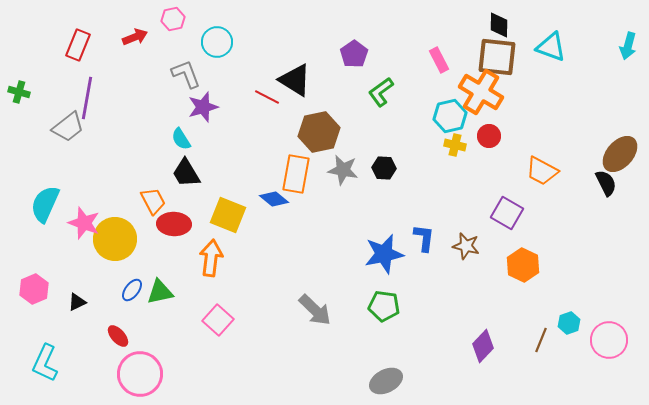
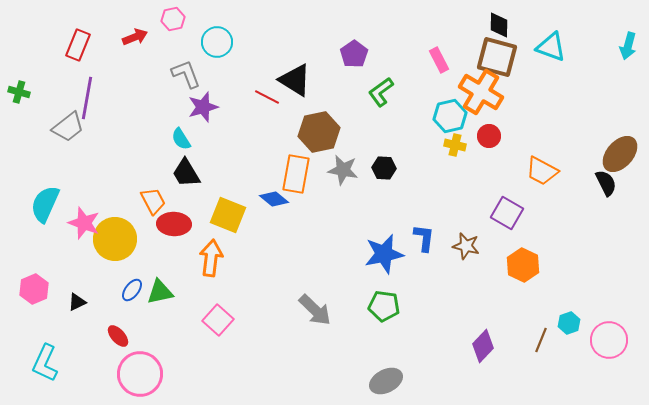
brown square at (497, 57): rotated 9 degrees clockwise
